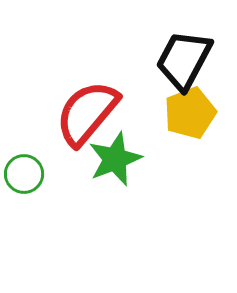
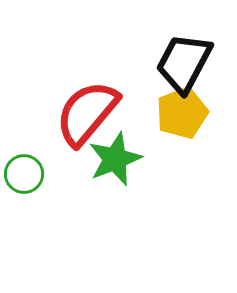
black trapezoid: moved 3 px down
yellow pentagon: moved 8 px left
